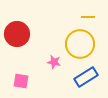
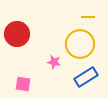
pink square: moved 2 px right, 3 px down
